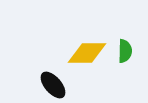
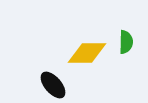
green semicircle: moved 1 px right, 9 px up
